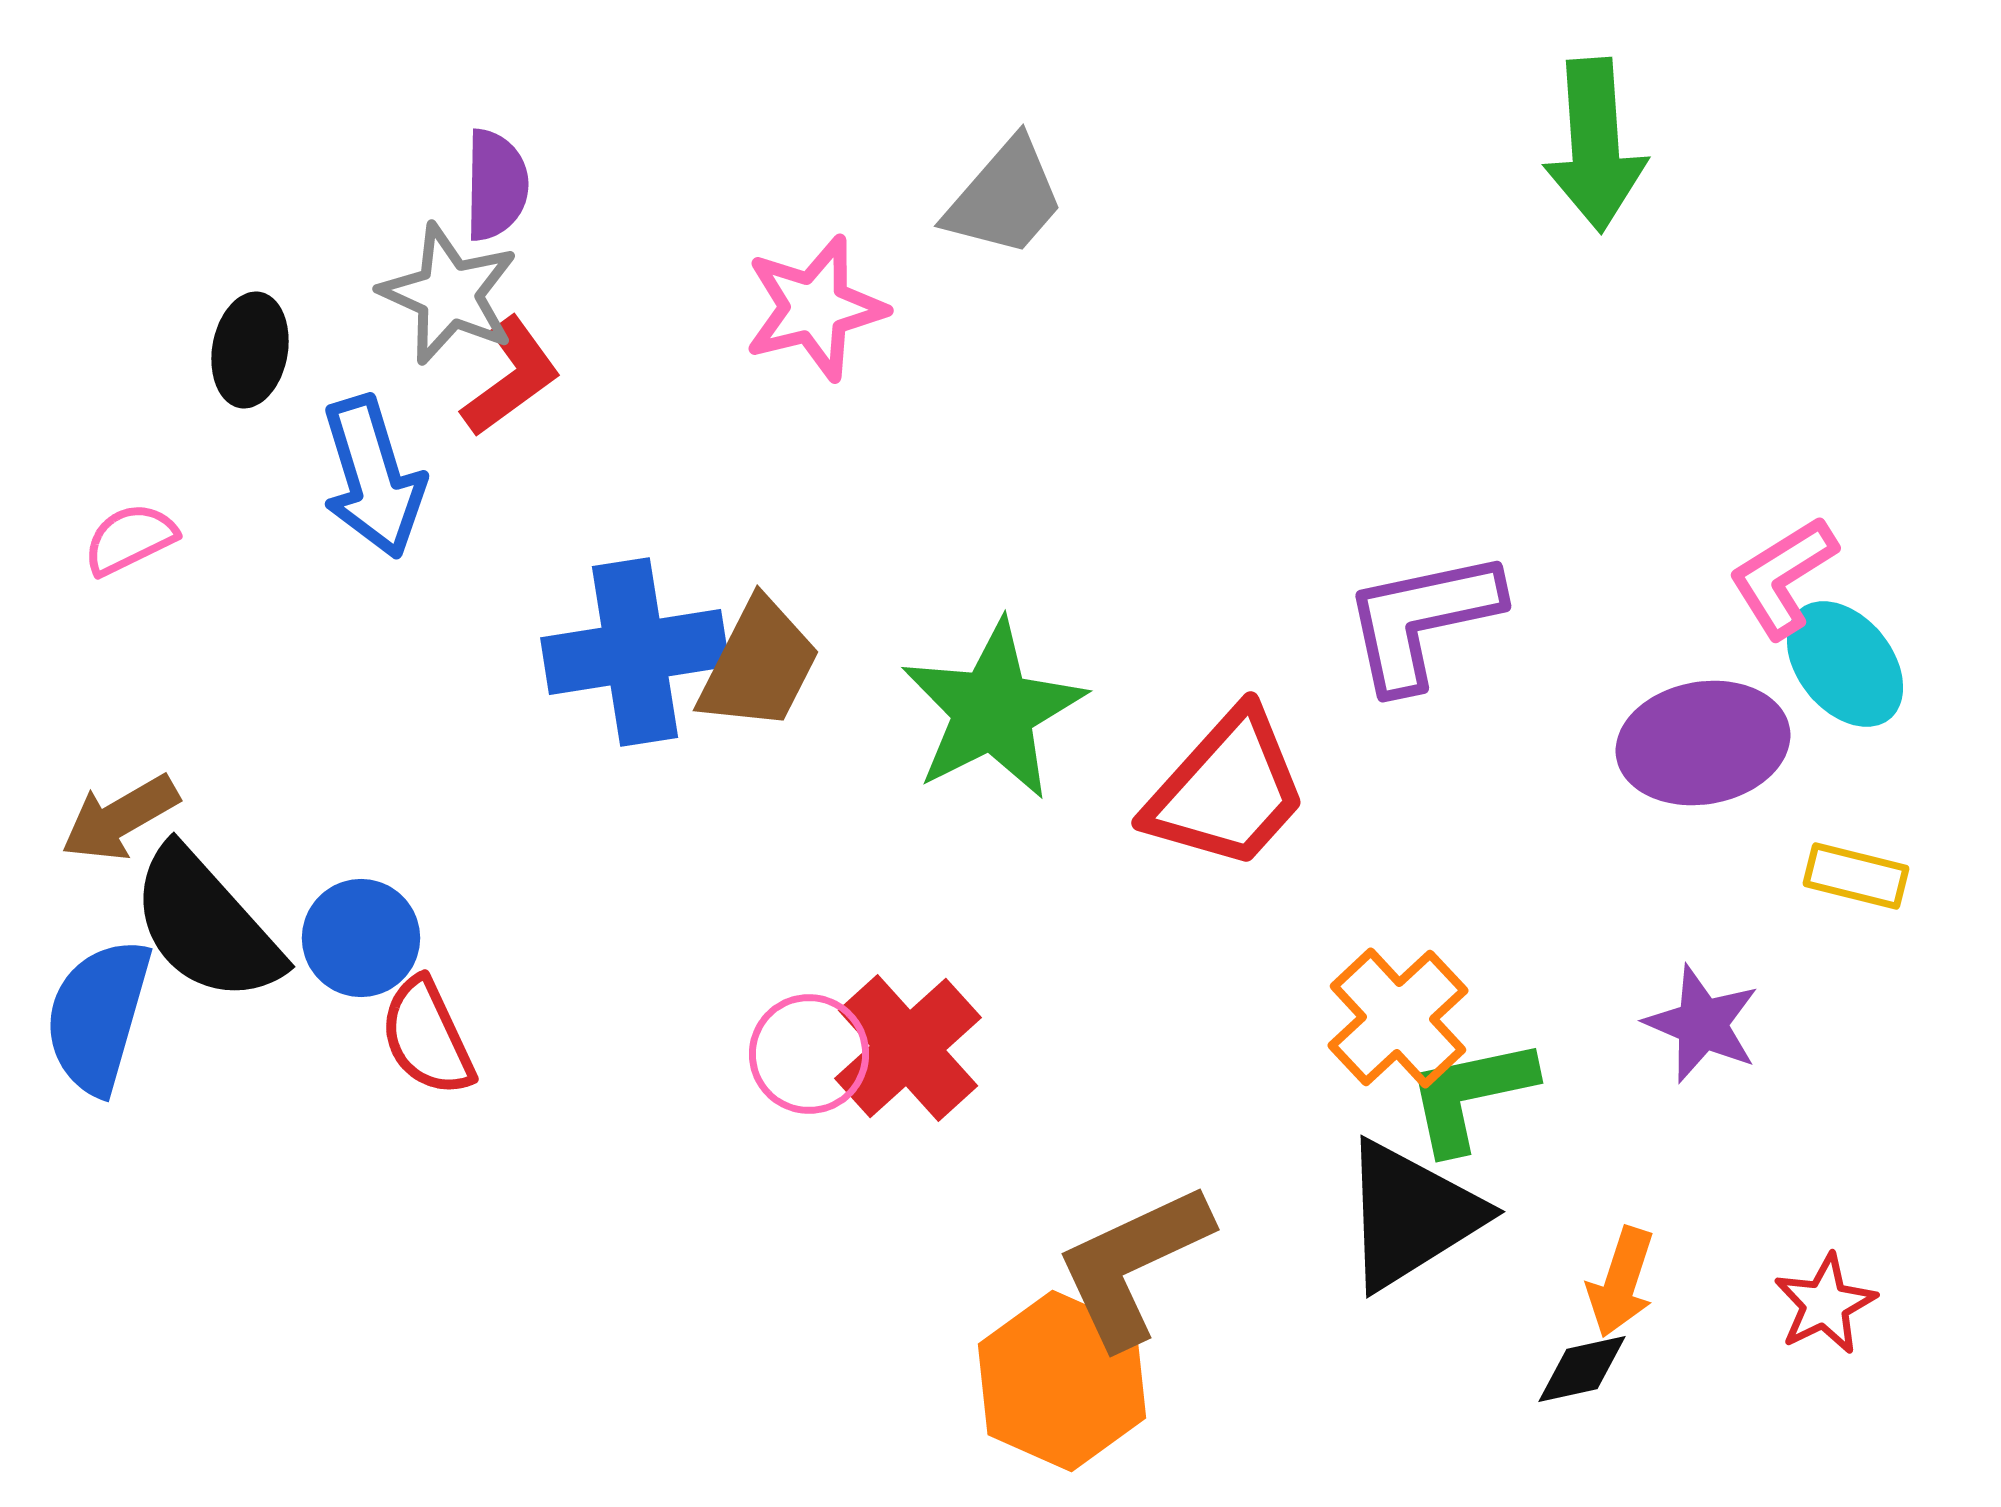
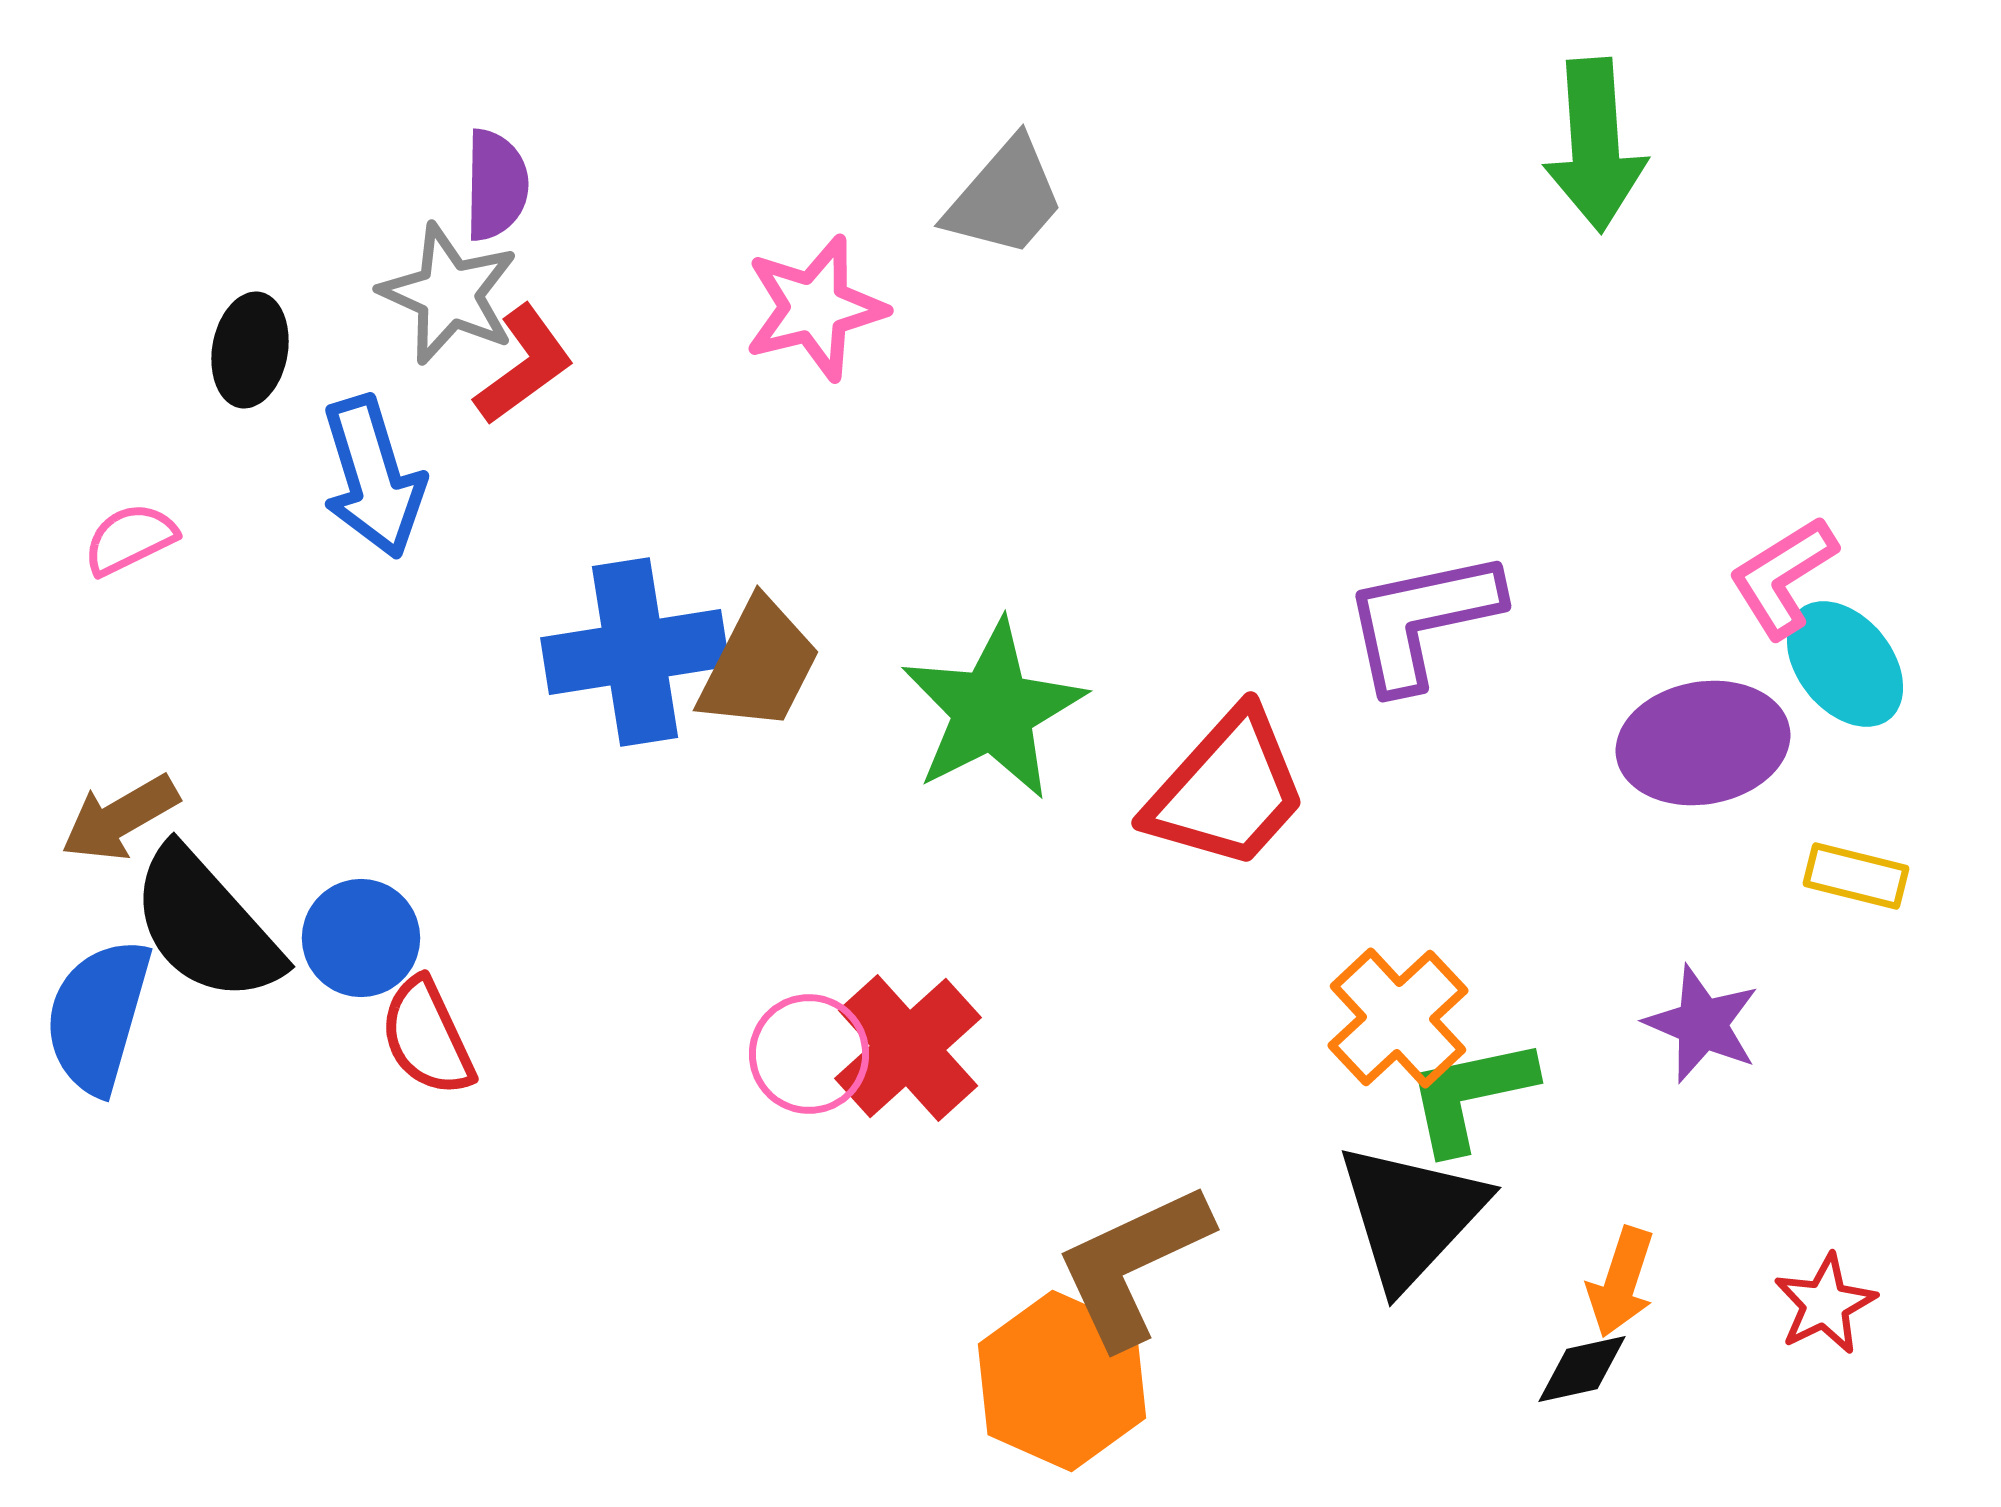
red L-shape: moved 13 px right, 12 px up
black triangle: rotated 15 degrees counterclockwise
